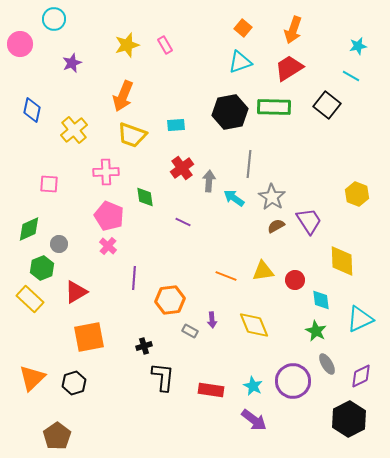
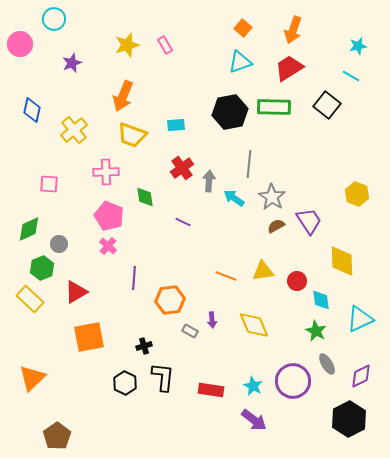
red circle at (295, 280): moved 2 px right, 1 px down
black hexagon at (74, 383): moved 51 px right; rotated 15 degrees counterclockwise
